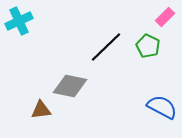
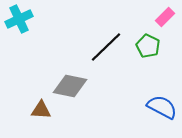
cyan cross: moved 2 px up
brown triangle: rotated 10 degrees clockwise
